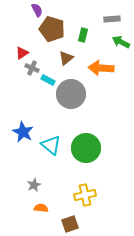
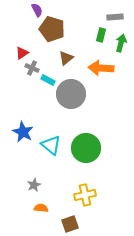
gray rectangle: moved 3 px right, 2 px up
green rectangle: moved 18 px right
green arrow: moved 1 px down; rotated 78 degrees clockwise
